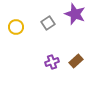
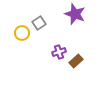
gray square: moved 9 px left
yellow circle: moved 6 px right, 6 px down
purple cross: moved 7 px right, 10 px up
